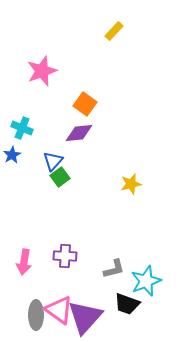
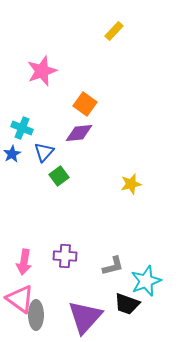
blue star: moved 1 px up
blue triangle: moved 9 px left, 9 px up
green square: moved 1 px left, 1 px up
gray L-shape: moved 1 px left, 3 px up
pink triangle: moved 39 px left, 11 px up
